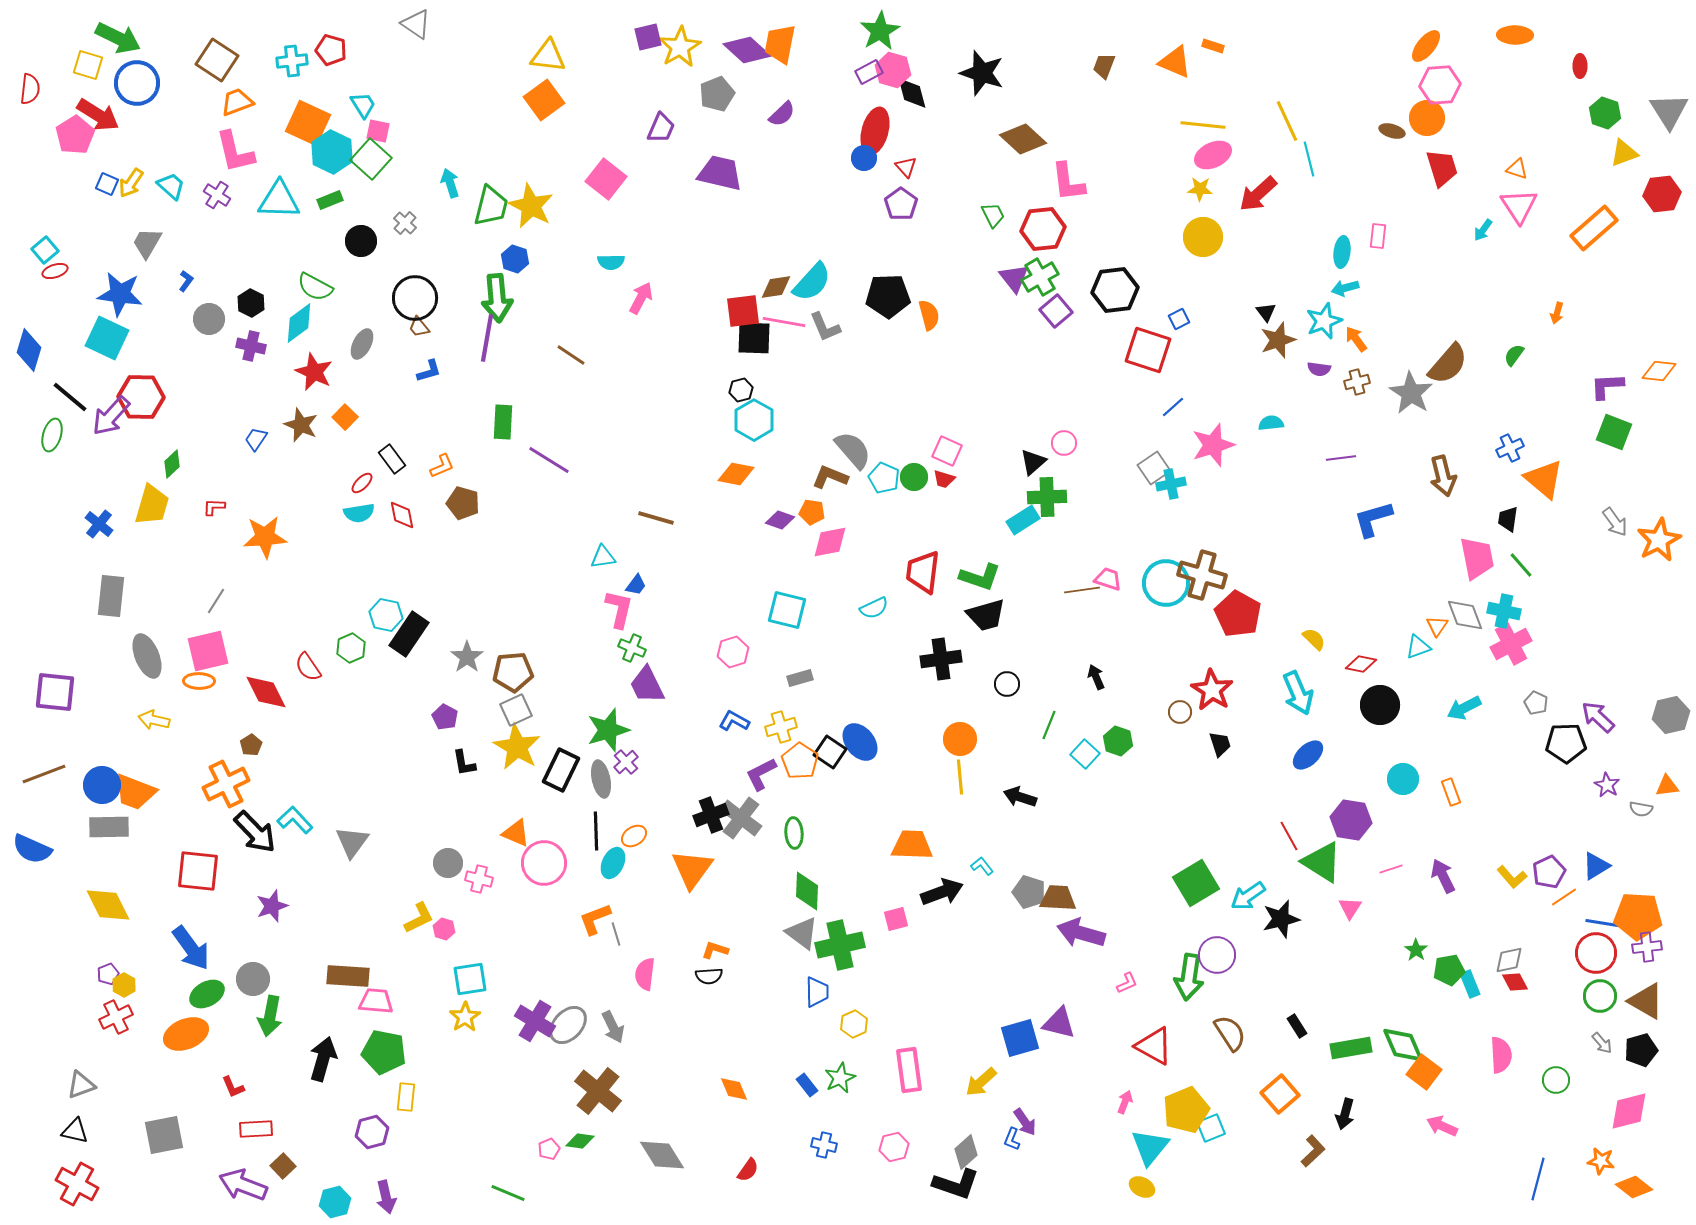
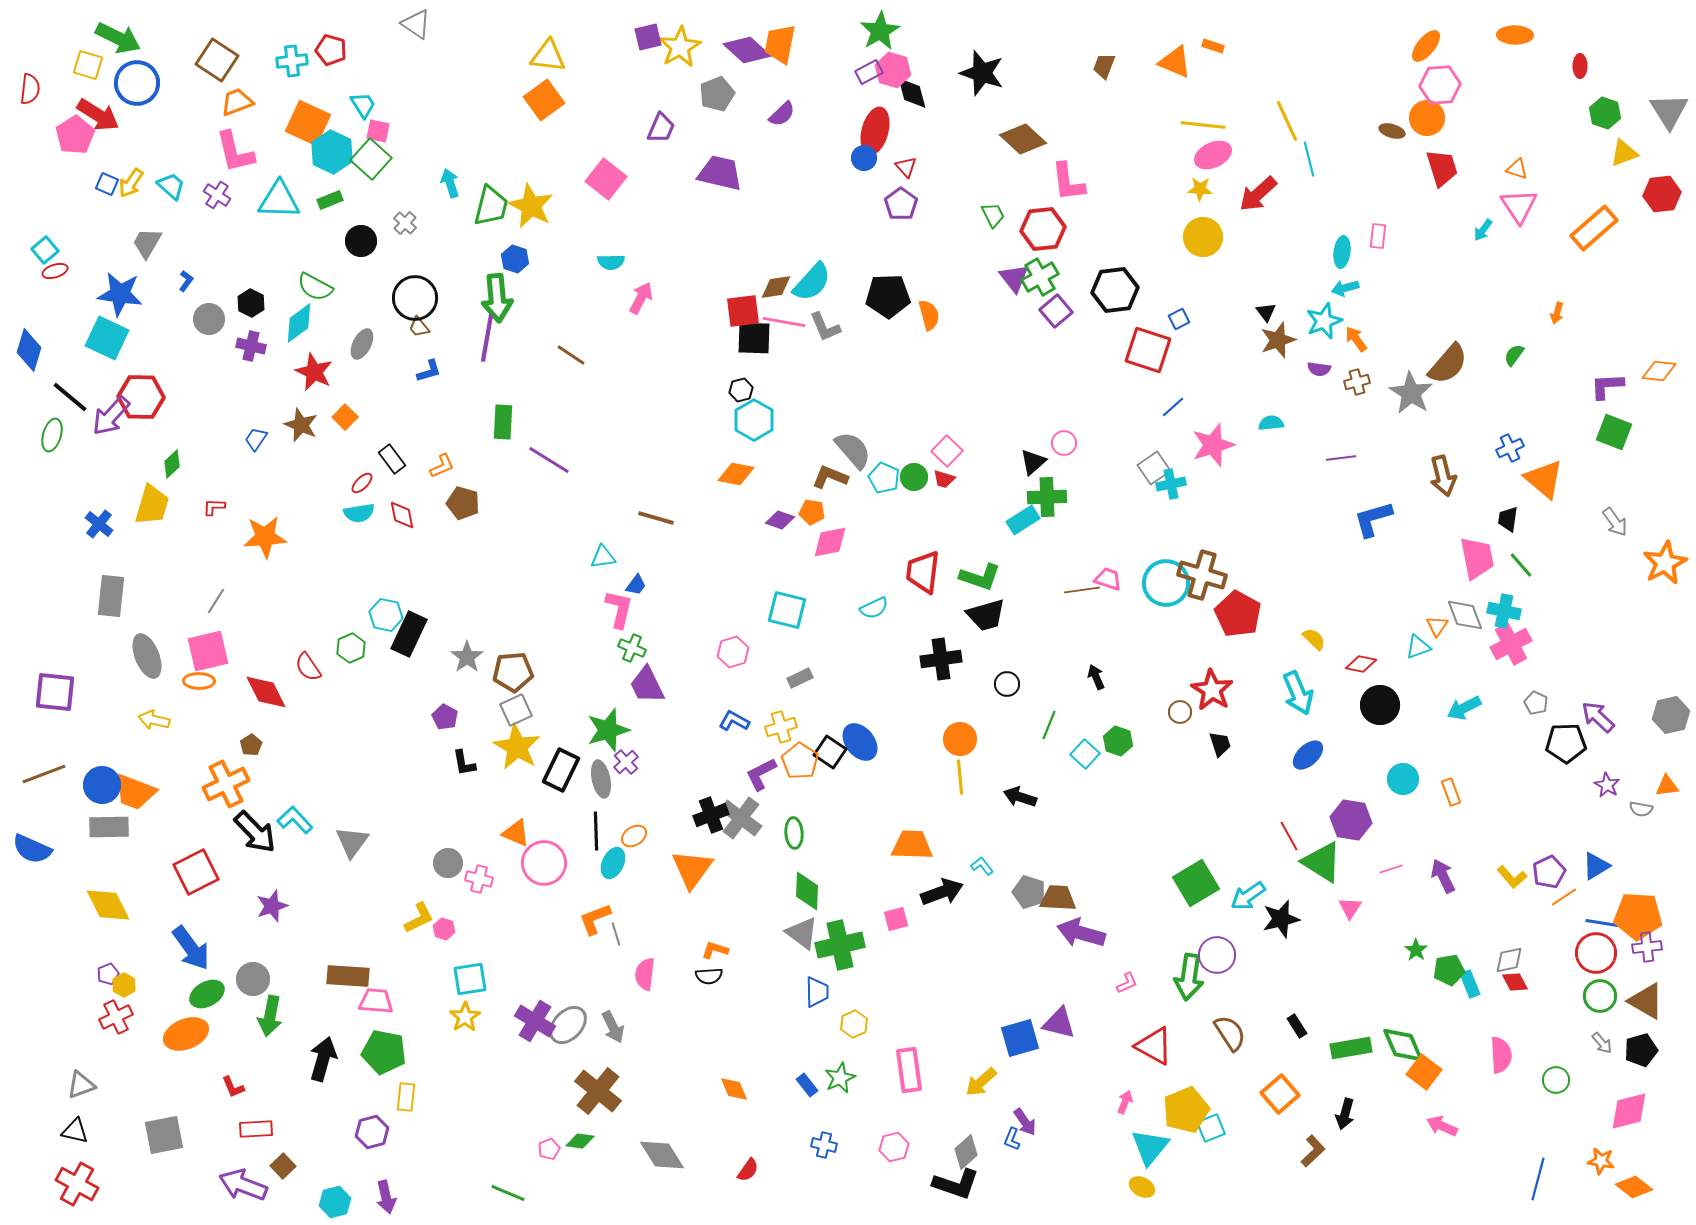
pink square at (947, 451): rotated 20 degrees clockwise
orange star at (1659, 540): moved 6 px right, 23 px down
black rectangle at (409, 634): rotated 9 degrees counterclockwise
gray rectangle at (800, 678): rotated 10 degrees counterclockwise
red square at (198, 871): moved 2 px left, 1 px down; rotated 33 degrees counterclockwise
